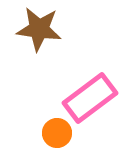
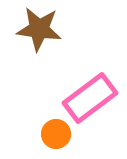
orange circle: moved 1 px left, 1 px down
